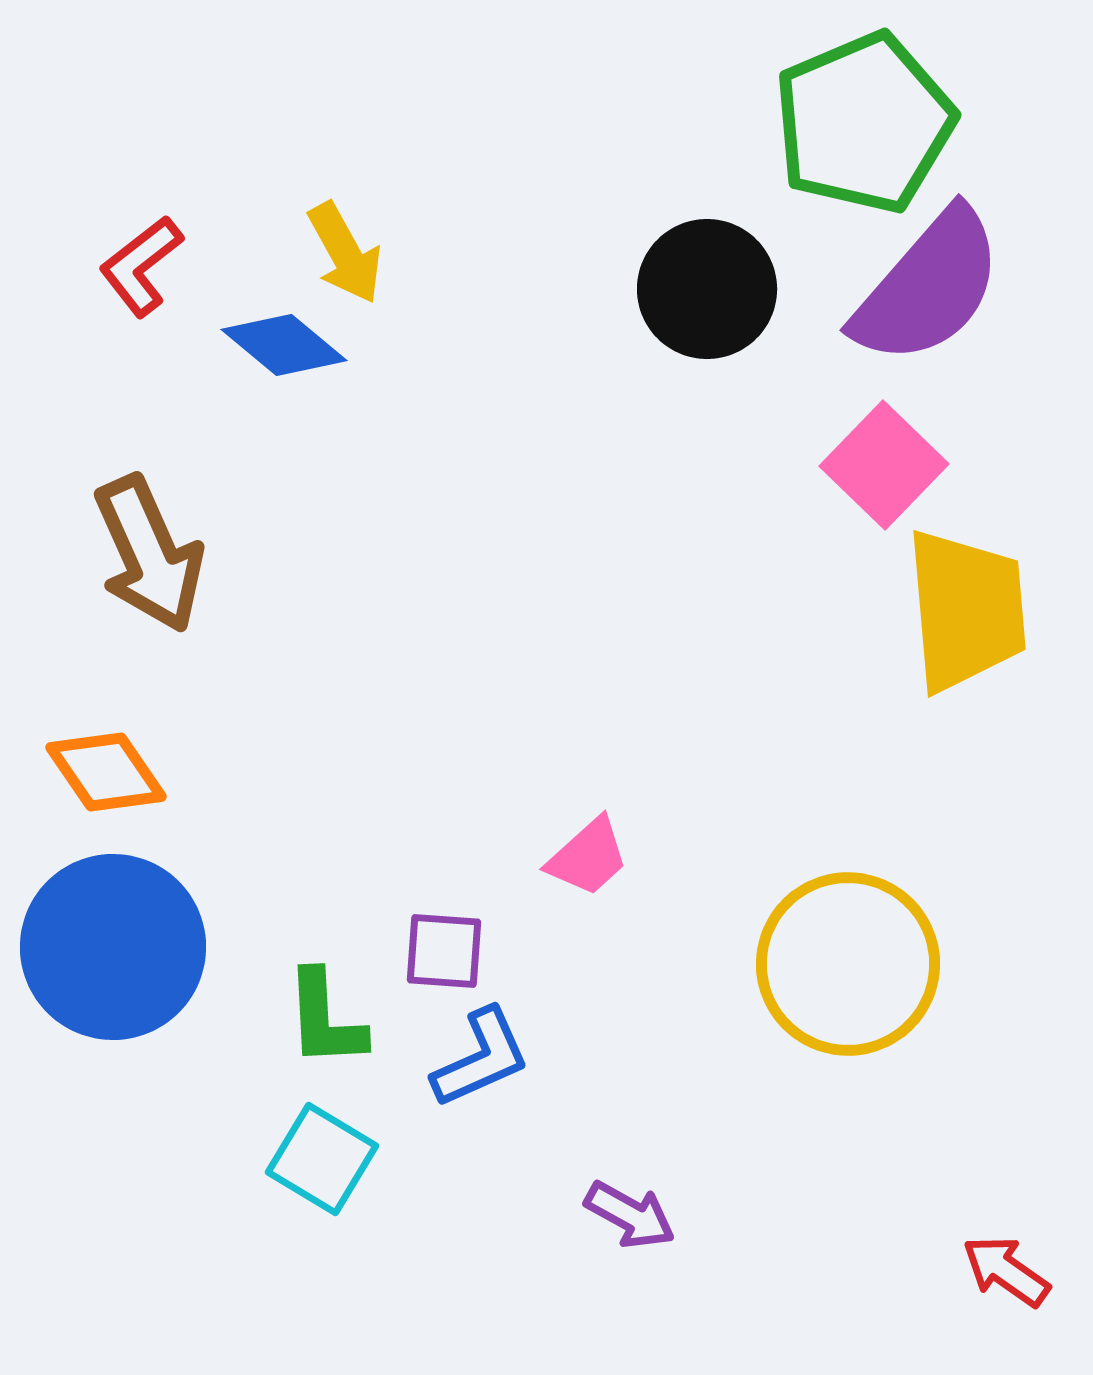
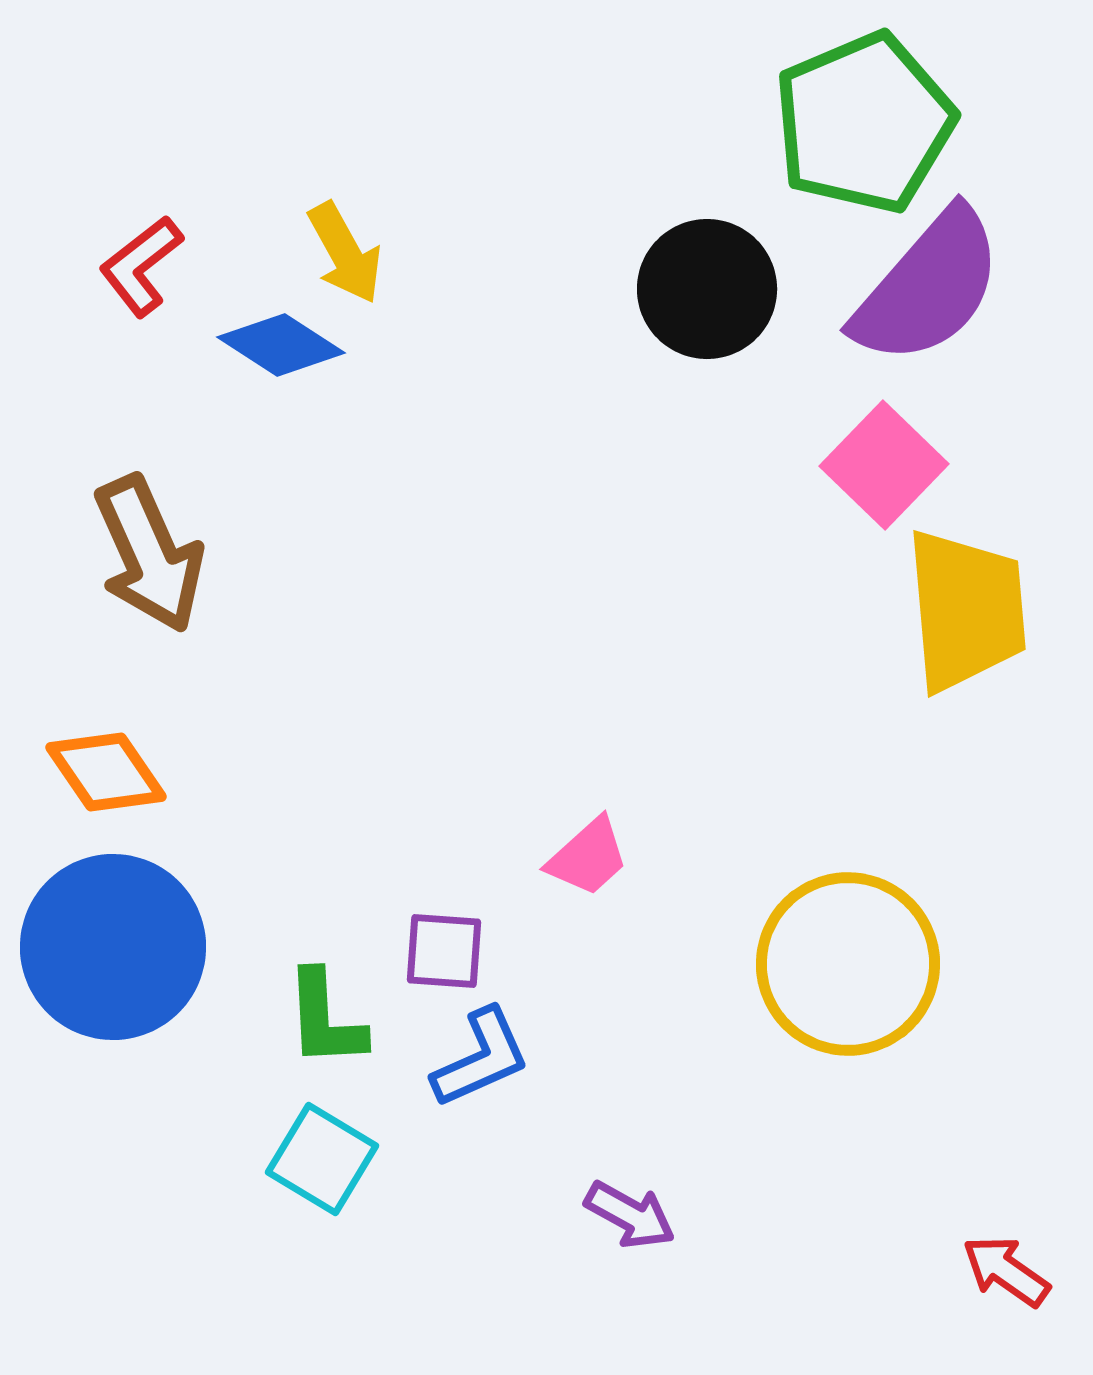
blue diamond: moved 3 px left; rotated 7 degrees counterclockwise
